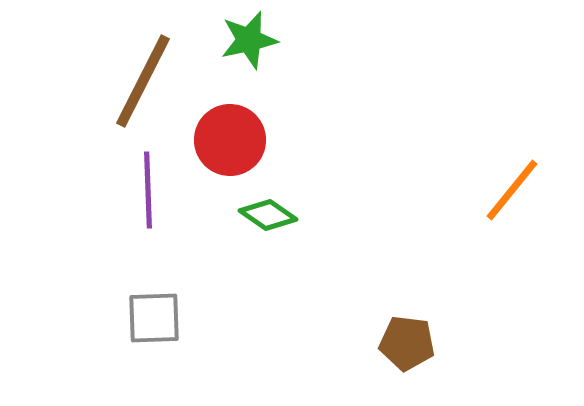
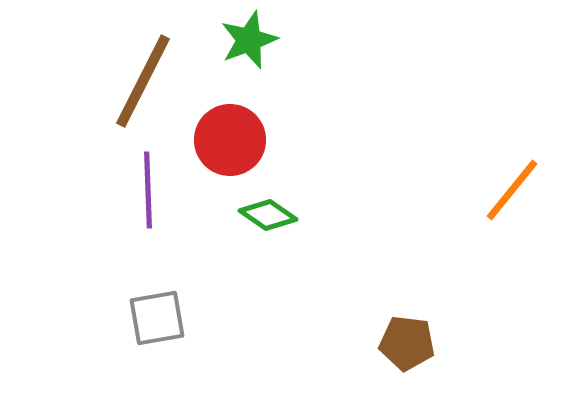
green star: rotated 8 degrees counterclockwise
gray square: moved 3 px right; rotated 8 degrees counterclockwise
